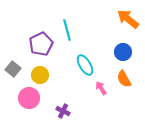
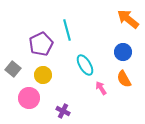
yellow circle: moved 3 px right
